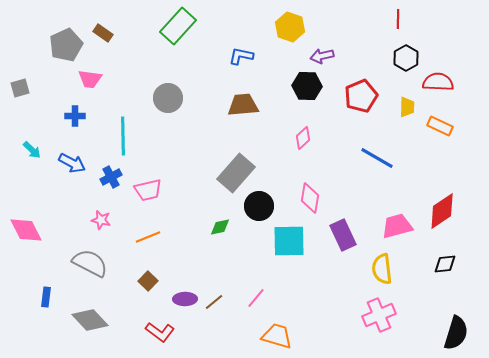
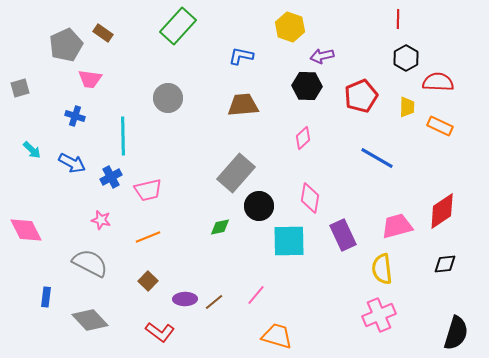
blue cross at (75, 116): rotated 18 degrees clockwise
pink line at (256, 298): moved 3 px up
